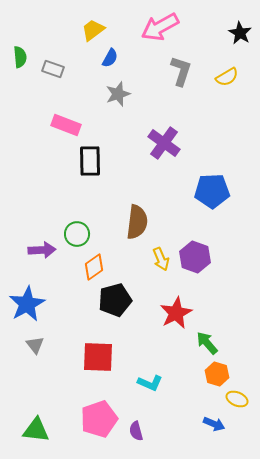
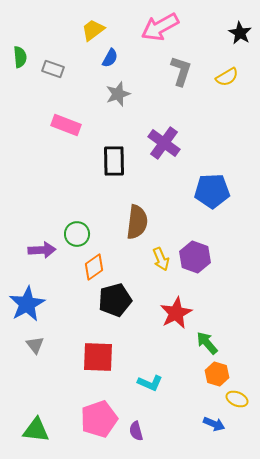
black rectangle: moved 24 px right
